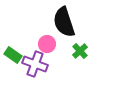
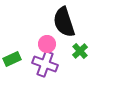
green rectangle: moved 1 px left, 4 px down; rotated 60 degrees counterclockwise
purple cross: moved 10 px right
